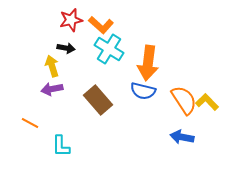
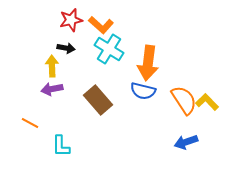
yellow arrow: rotated 15 degrees clockwise
blue arrow: moved 4 px right, 5 px down; rotated 30 degrees counterclockwise
